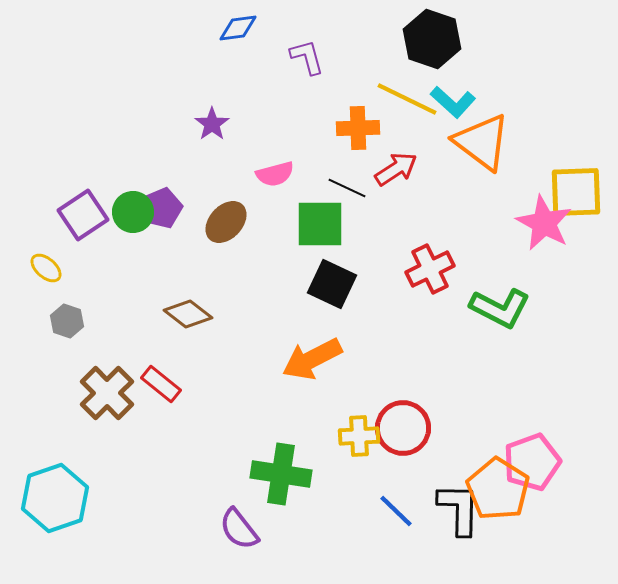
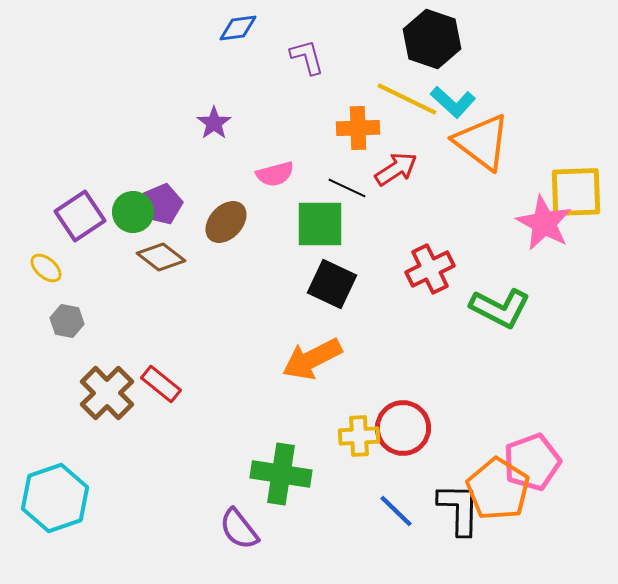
purple star: moved 2 px right, 1 px up
purple pentagon: moved 4 px up
purple square: moved 3 px left, 1 px down
brown diamond: moved 27 px left, 57 px up
gray hexagon: rotated 8 degrees counterclockwise
